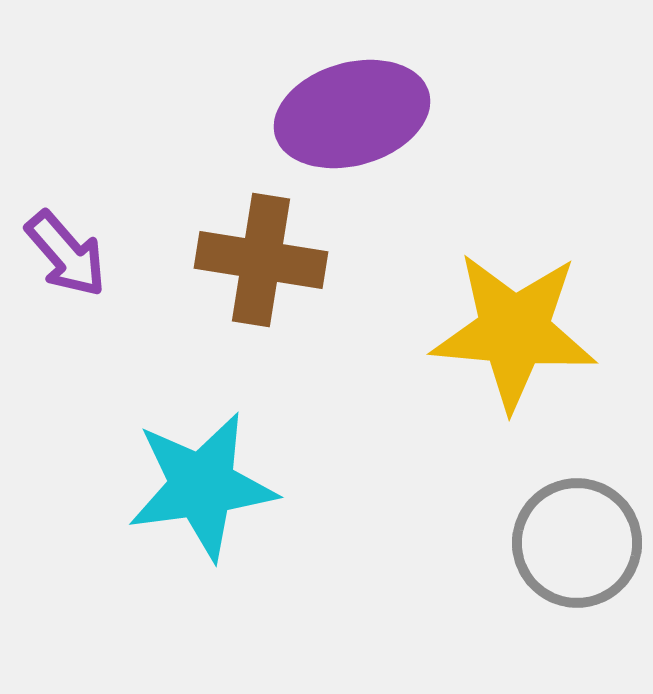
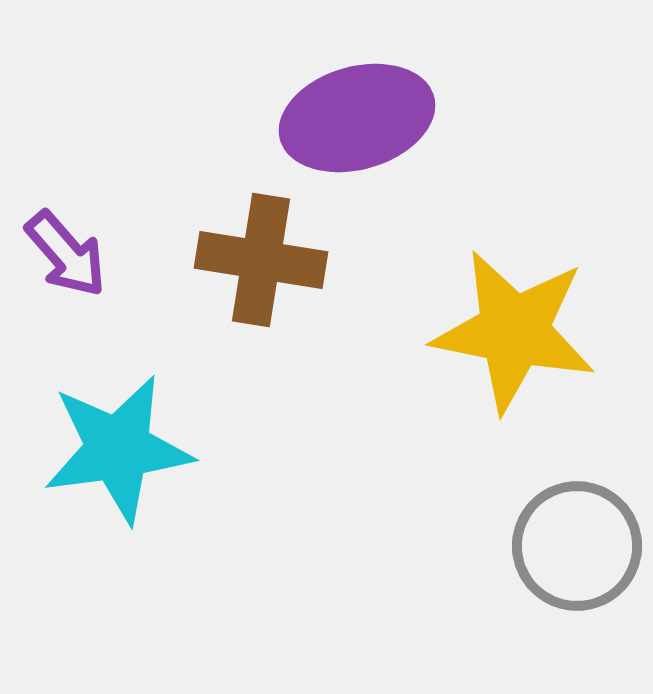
purple ellipse: moved 5 px right, 4 px down
yellow star: rotated 6 degrees clockwise
cyan star: moved 84 px left, 37 px up
gray circle: moved 3 px down
